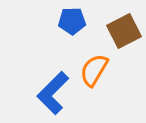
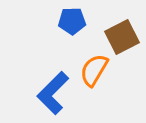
brown square: moved 2 px left, 6 px down
